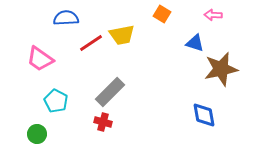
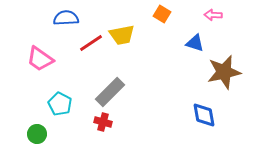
brown star: moved 3 px right, 3 px down
cyan pentagon: moved 4 px right, 3 px down
